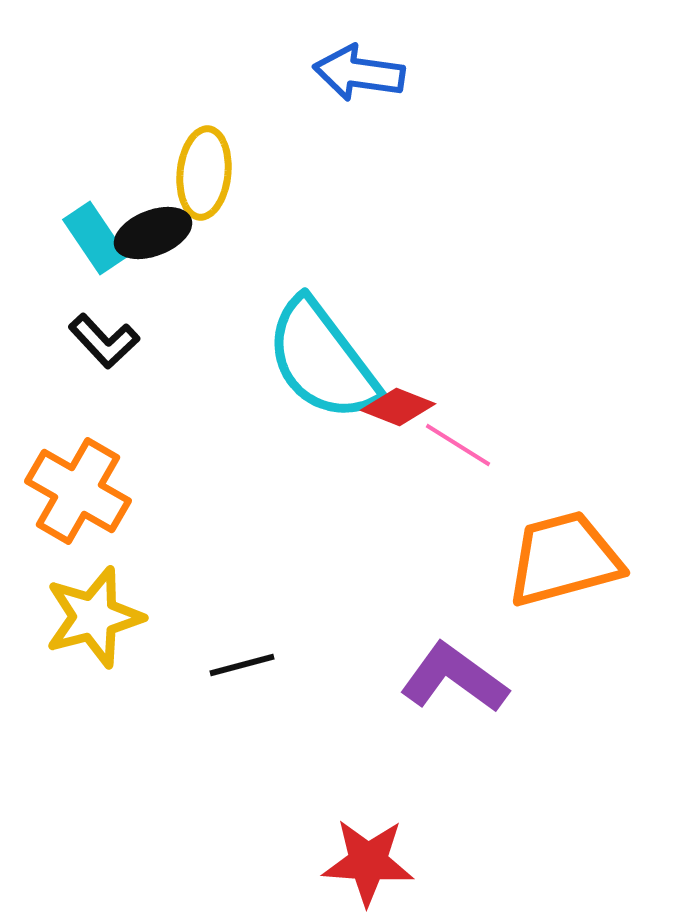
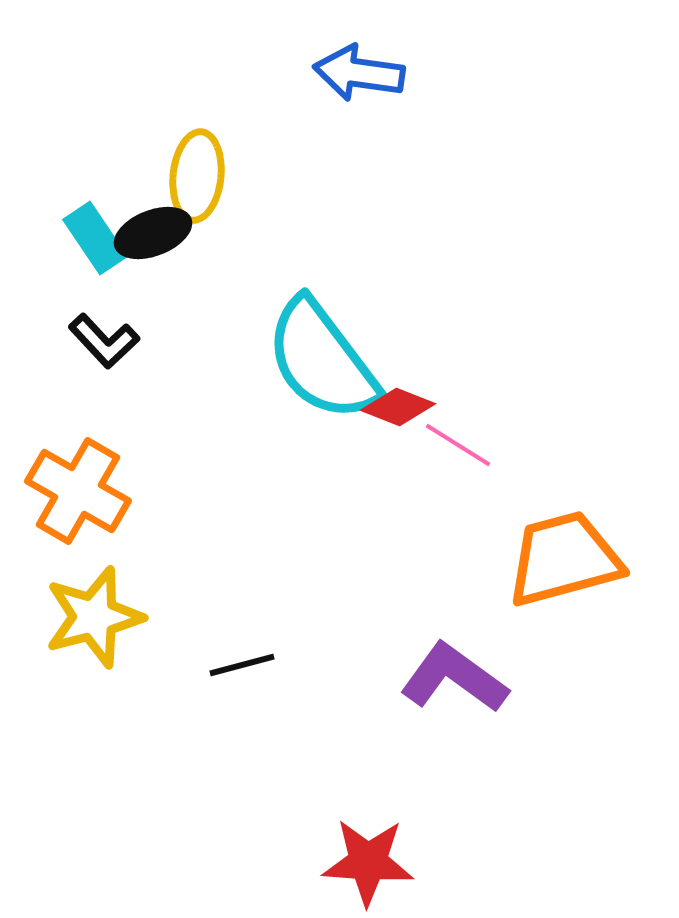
yellow ellipse: moved 7 px left, 3 px down
